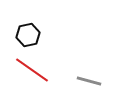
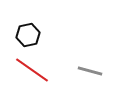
gray line: moved 1 px right, 10 px up
